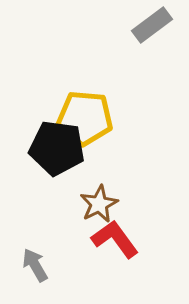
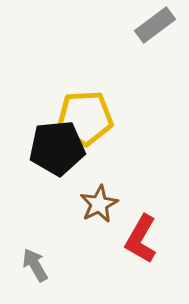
gray rectangle: moved 3 px right
yellow pentagon: rotated 8 degrees counterclockwise
black pentagon: rotated 14 degrees counterclockwise
red L-shape: moved 26 px right; rotated 114 degrees counterclockwise
